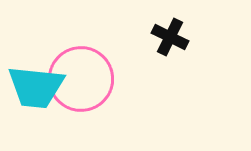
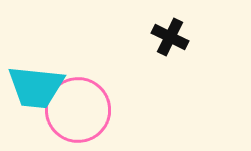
pink circle: moved 3 px left, 31 px down
